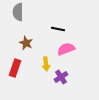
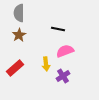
gray semicircle: moved 1 px right, 1 px down
brown star: moved 7 px left, 8 px up; rotated 16 degrees clockwise
pink semicircle: moved 1 px left, 2 px down
red rectangle: rotated 30 degrees clockwise
purple cross: moved 2 px right, 1 px up
